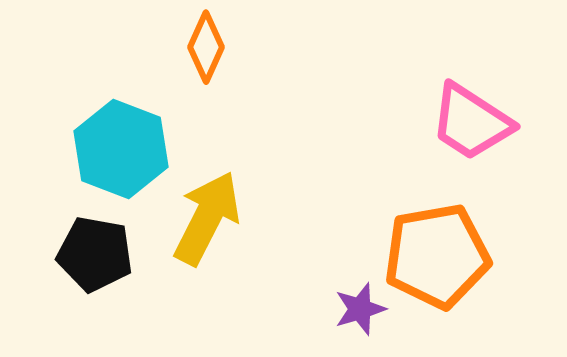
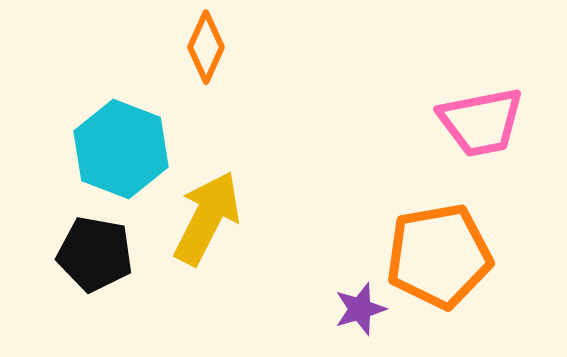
pink trapezoid: moved 10 px right; rotated 44 degrees counterclockwise
orange pentagon: moved 2 px right
